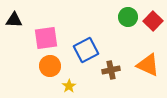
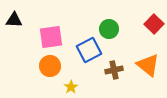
green circle: moved 19 px left, 12 px down
red square: moved 1 px right, 3 px down
pink square: moved 5 px right, 1 px up
blue square: moved 3 px right
orange triangle: rotated 15 degrees clockwise
brown cross: moved 3 px right
yellow star: moved 2 px right, 1 px down
